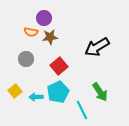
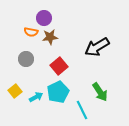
cyan arrow: rotated 152 degrees clockwise
